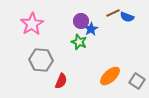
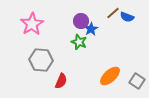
brown line: rotated 16 degrees counterclockwise
